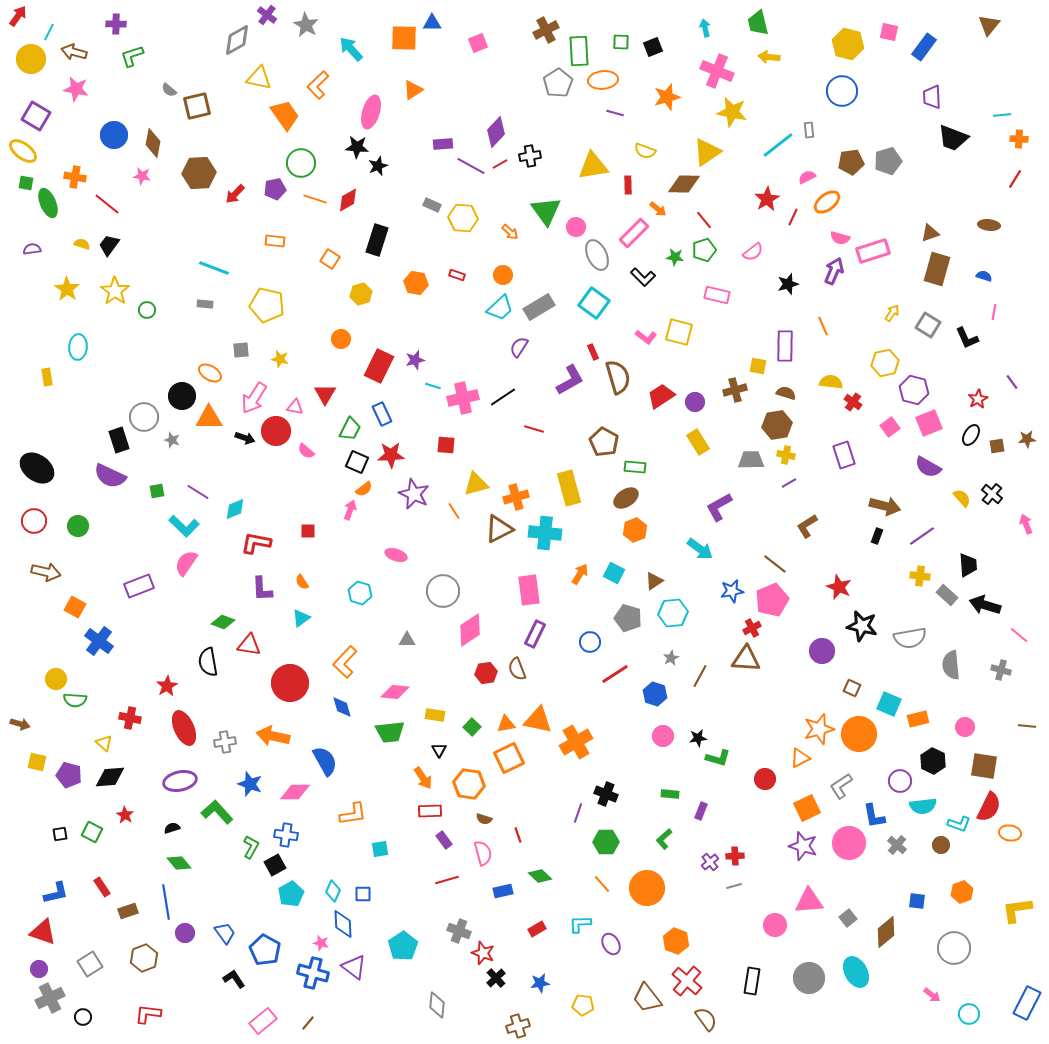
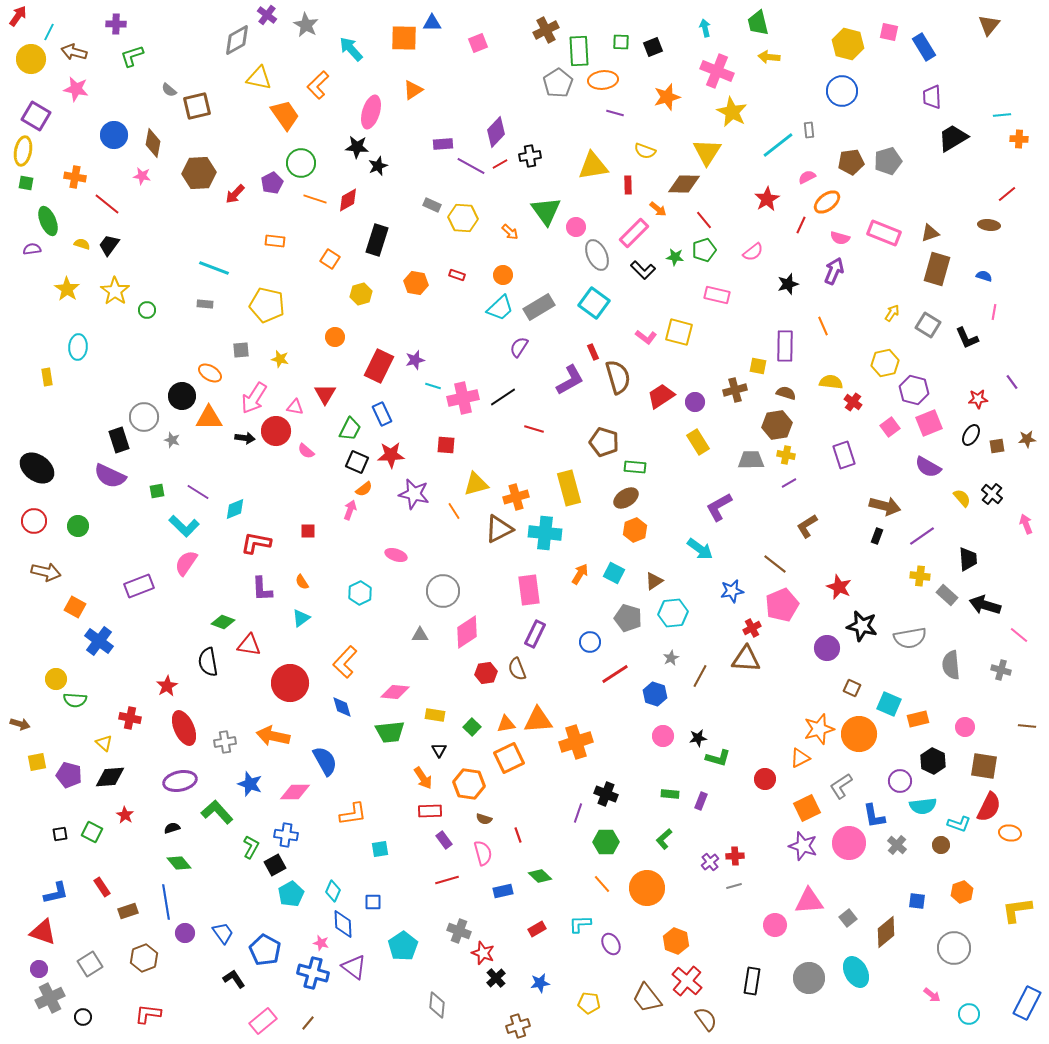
blue rectangle at (924, 47): rotated 68 degrees counterclockwise
yellow star at (732, 112): rotated 16 degrees clockwise
black trapezoid at (953, 138): rotated 128 degrees clockwise
yellow ellipse at (23, 151): rotated 64 degrees clockwise
yellow triangle at (707, 152): rotated 24 degrees counterclockwise
red line at (1015, 179): moved 8 px left, 15 px down; rotated 18 degrees clockwise
purple pentagon at (275, 189): moved 3 px left, 6 px up; rotated 15 degrees counterclockwise
green ellipse at (48, 203): moved 18 px down
red line at (793, 217): moved 8 px right, 8 px down
pink rectangle at (873, 251): moved 11 px right, 18 px up; rotated 40 degrees clockwise
black L-shape at (643, 277): moved 7 px up
orange circle at (341, 339): moved 6 px left, 2 px up
red star at (978, 399): rotated 24 degrees clockwise
black arrow at (245, 438): rotated 12 degrees counterclockwise
brown pentagon at (604, 442): rotated 12 degrees counterclockwise
purple star at (414, 494): rotated 12 degrees counterclockwise
black trapezoid at (968, 565): moved 6 px up
cyan hexagon at (360, 593): rotated 15 degrees clockwise
pink pentagon at (772, 600): moved 10 px right, 5 px down
pink diamond at (470, 630): moved 3 px left, 2 px down
gray triangle at (407, 640): moved 13 px right, 5 px up
purple circle at (822, 651): moved 5 px right, 3 px up
orange triangle at (538, 720): rotated 16 degrees counterclockwise
orange cross at (576, 742): rotated 12 degrees clockwise
yellow square at (37, 762): rotated 24 degrees counterclockwise
purple rectangle at (701, 811): moved 10 px up
blue square at (363, 894): moved 10 px right, 8 px down
blue trapezoid at (225, 933): moved 2 px left
yellow pentagon at (583, 1005): moved 6 px right, 2 px up
